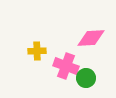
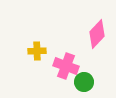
pink diamond: moved 6 px right, 4 px up; rotated 44 degrees counterclockwise
green circle: moved 2 px left, 4 px down
